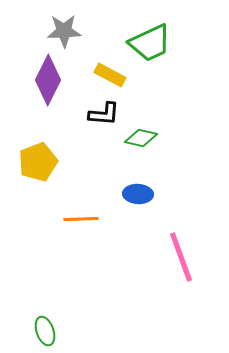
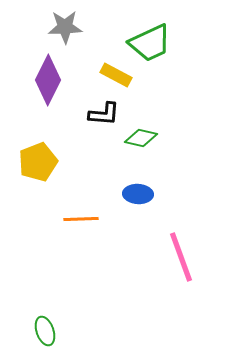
gray star: moved 1 px right, 4 px up
yellow rectangle: moved 6 px right
